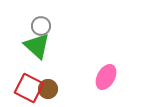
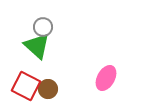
gray circle: moved 2 px right, 1 px down
pink ellipse: moved 1 px down
red square: moved 3 px left, 2 px up
